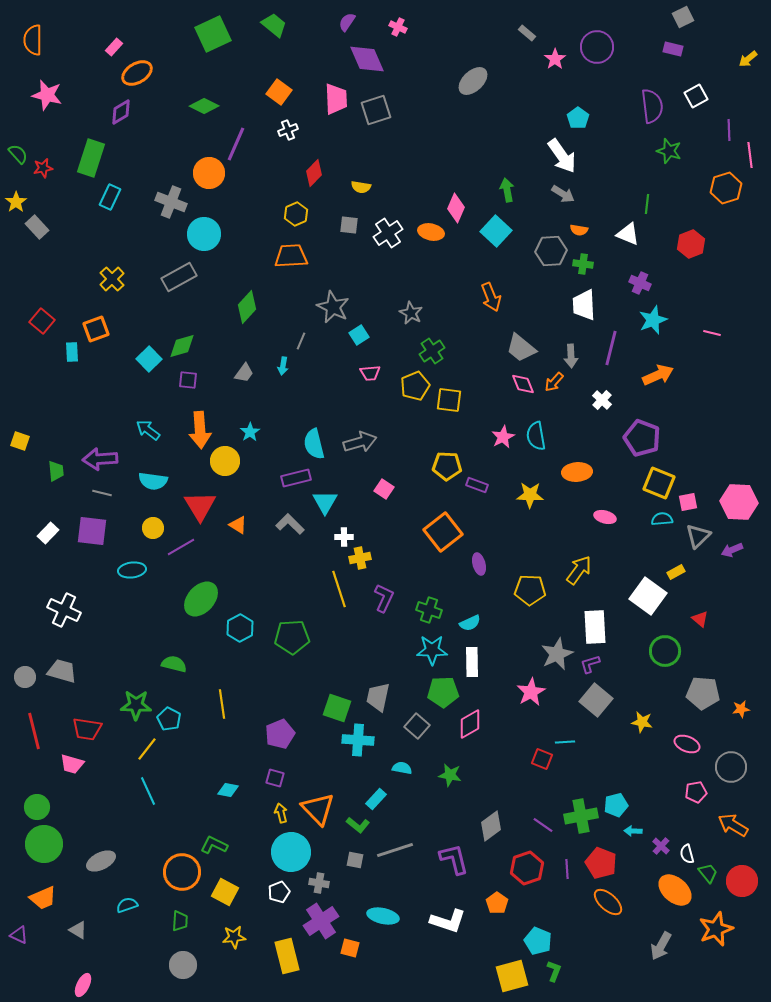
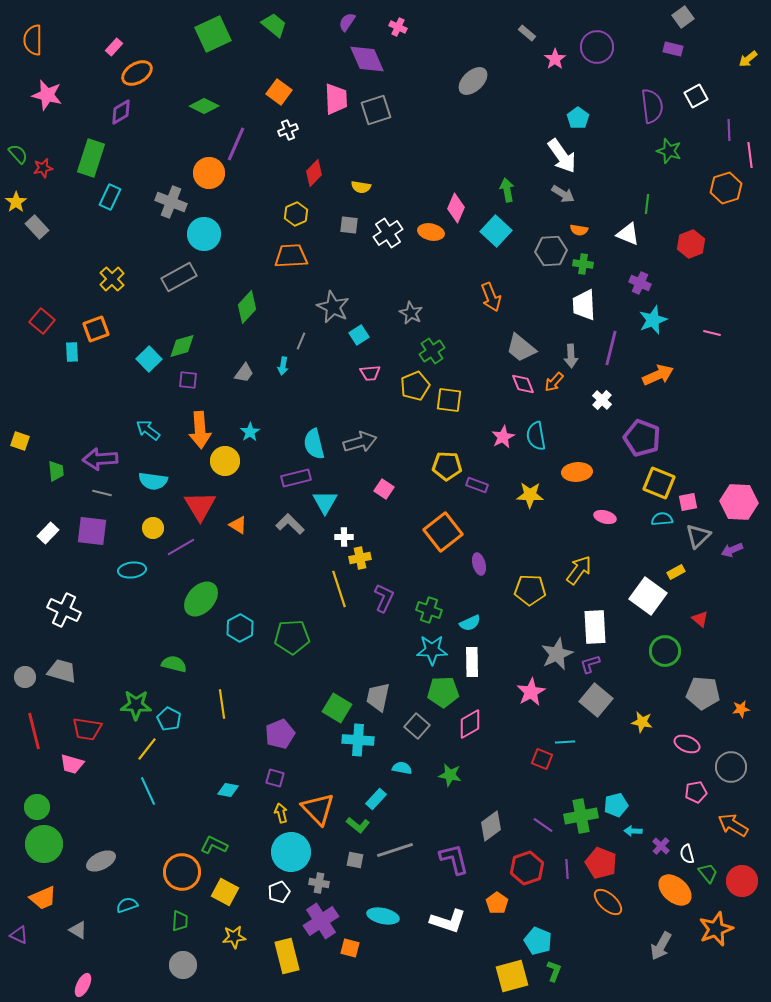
gray square at (683, 17): rotated 10 degrees counterclockwise
green square at (337, 708): rotated 12 degrees clockwise
